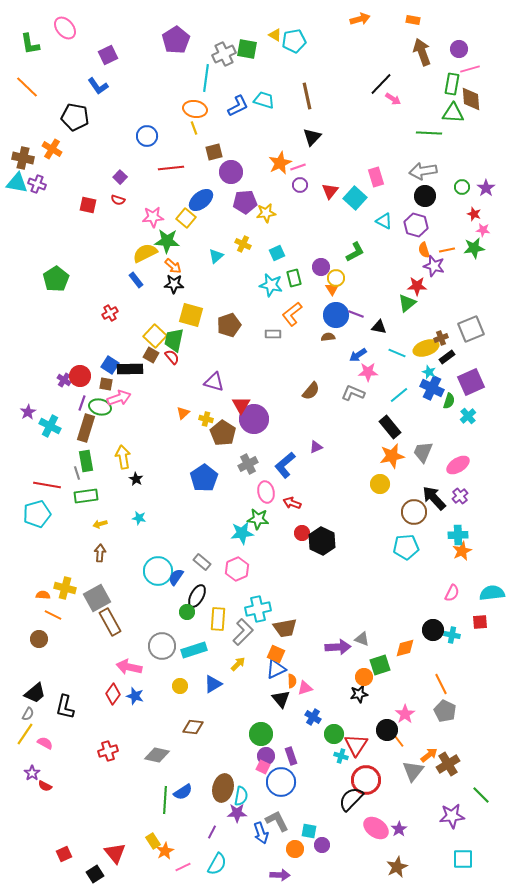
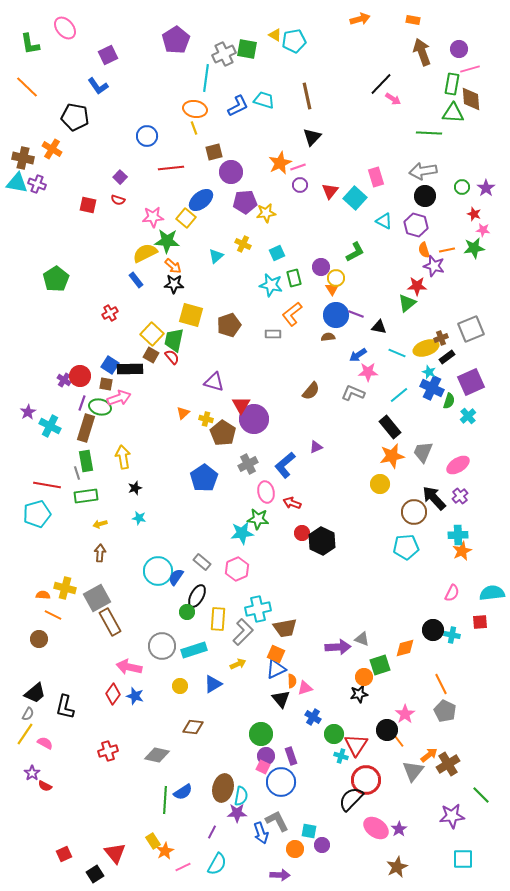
yellow square at (155, 336): moved 3 px left, 2 px up
black star at (136, 479): moved 1 px left, 9 px down; rotated 24 degrees clockwise
yellow arrow at (238, 664): rotated 21 degrees clockwise
